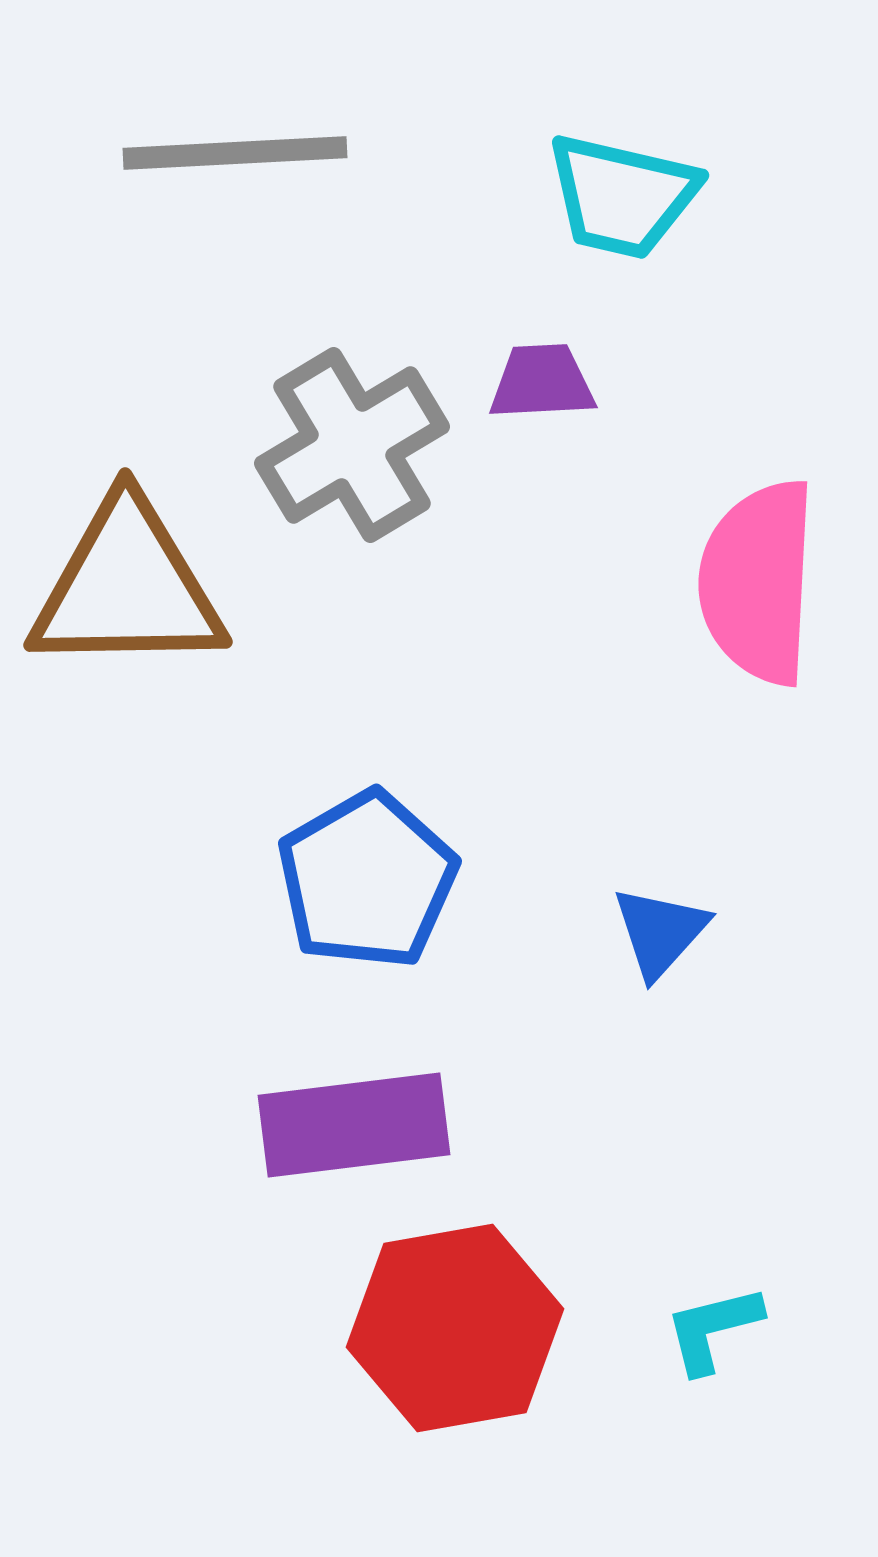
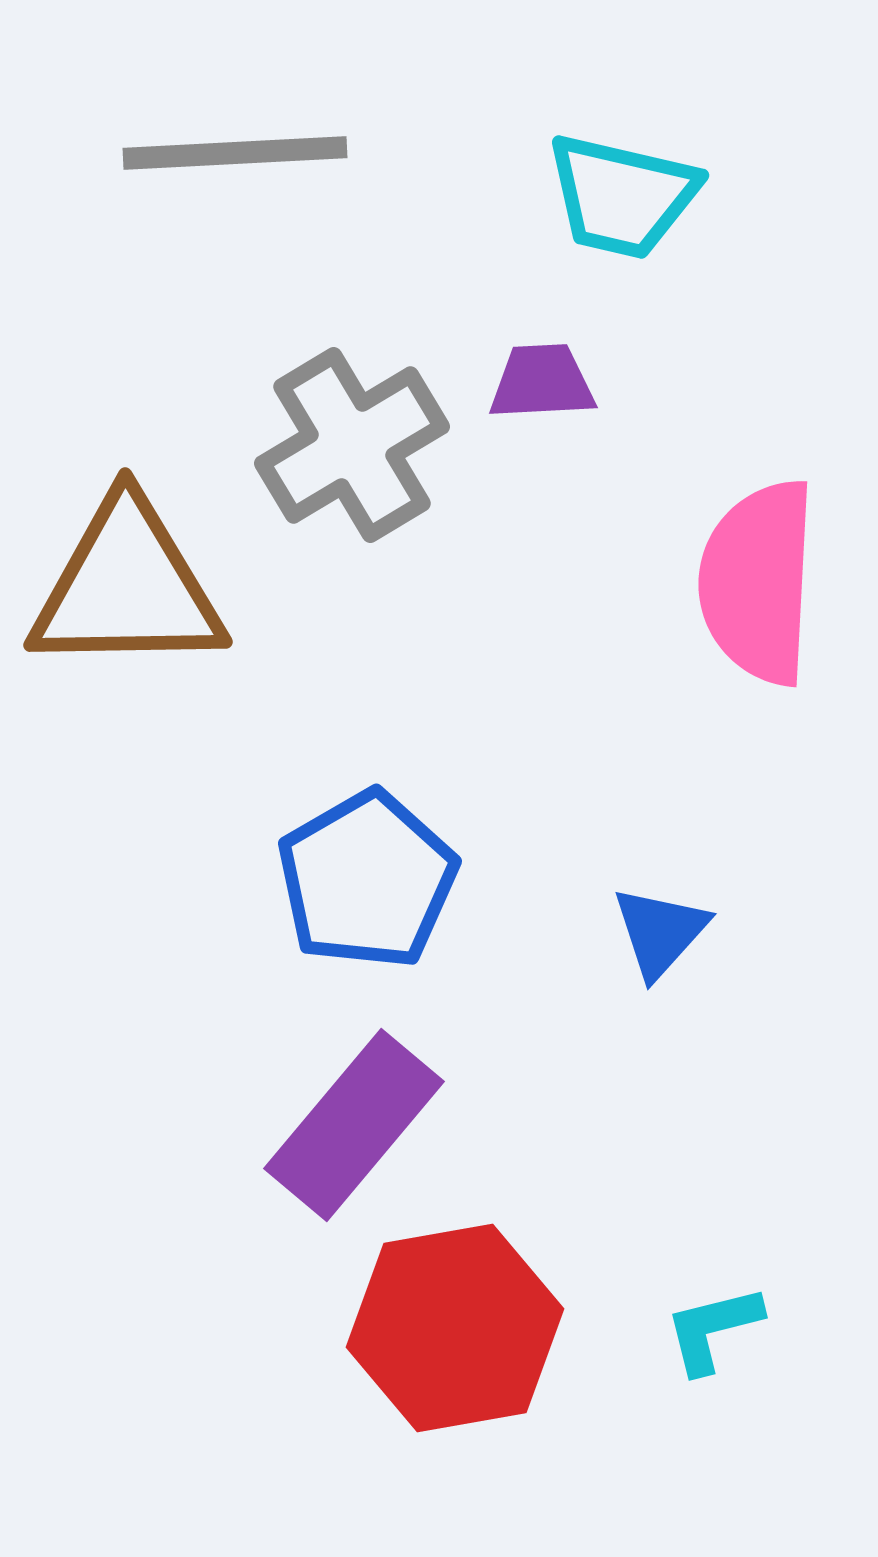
purple rectangle: rotated 43 degrees counterclockwise
